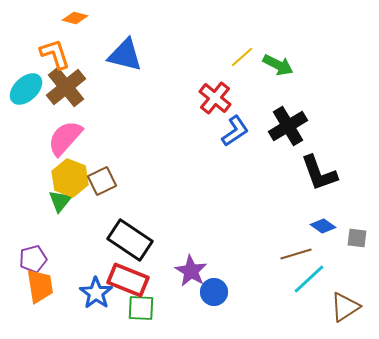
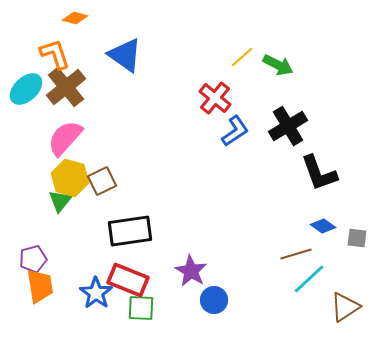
blue triangle: rotated 21 degrees clockwise
yellow hexagon: rotated 6 degrees counterclockwise
black rectangle: moved 9 px up; rotated 42 degrees counterclockwise
blue circle: moved 8 px down
